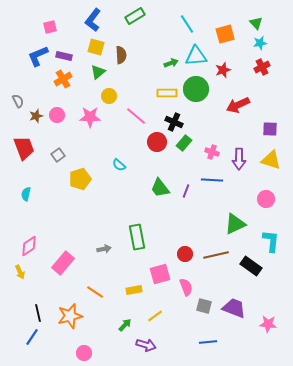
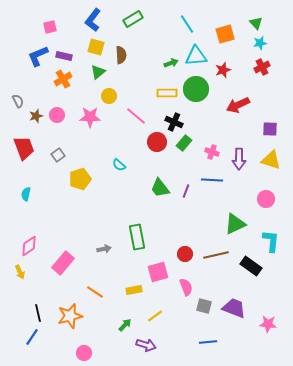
green rectangle at (135, 16): moved 2 px left, 3 px down
pink square at (160, 274): moved 2 px left, 2 px up
